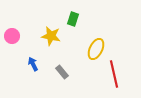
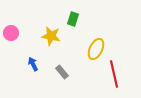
pink circle: moved 1 px left, 3 px up
